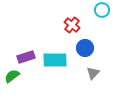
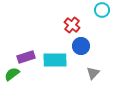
blue circle: moved 4 px left, 2 px up
green semicircle: moved 2 px up
